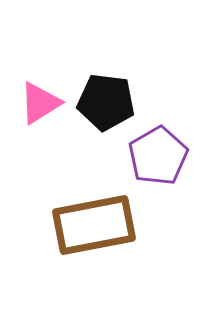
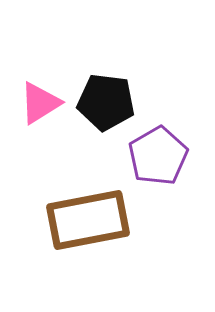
brown rectangle: moved 6 px left, 5 px up
